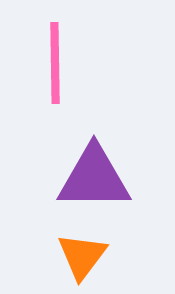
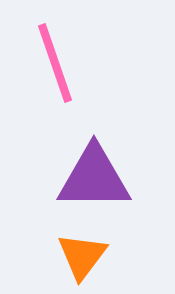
pink line: rotated 18 degrees counterclockwise
